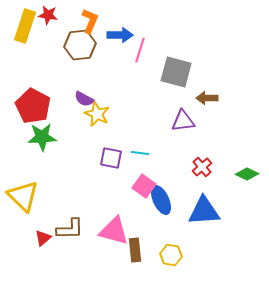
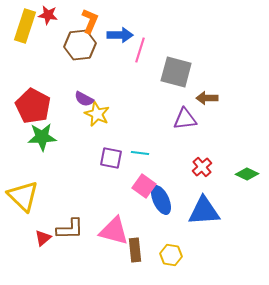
purple triangle: moved 2 px right, 2 px up
